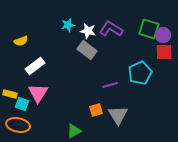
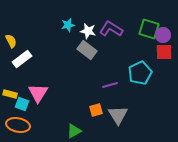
yellow semicircle: moved 10 px left; rotated 96 degrees counterclockwise
white rectangle: moved 13 px left, 7 px up
